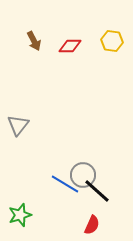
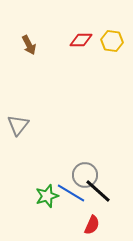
brown arrow: moved 5 px left, 4 px down
red diamond: moved 11 px right, 6 px up
gray circle: moved 2 px right
blue line: moved 6 px right, 9 px down
black line: moved 1 px right
green star: moved 27 px right, 19 px up
